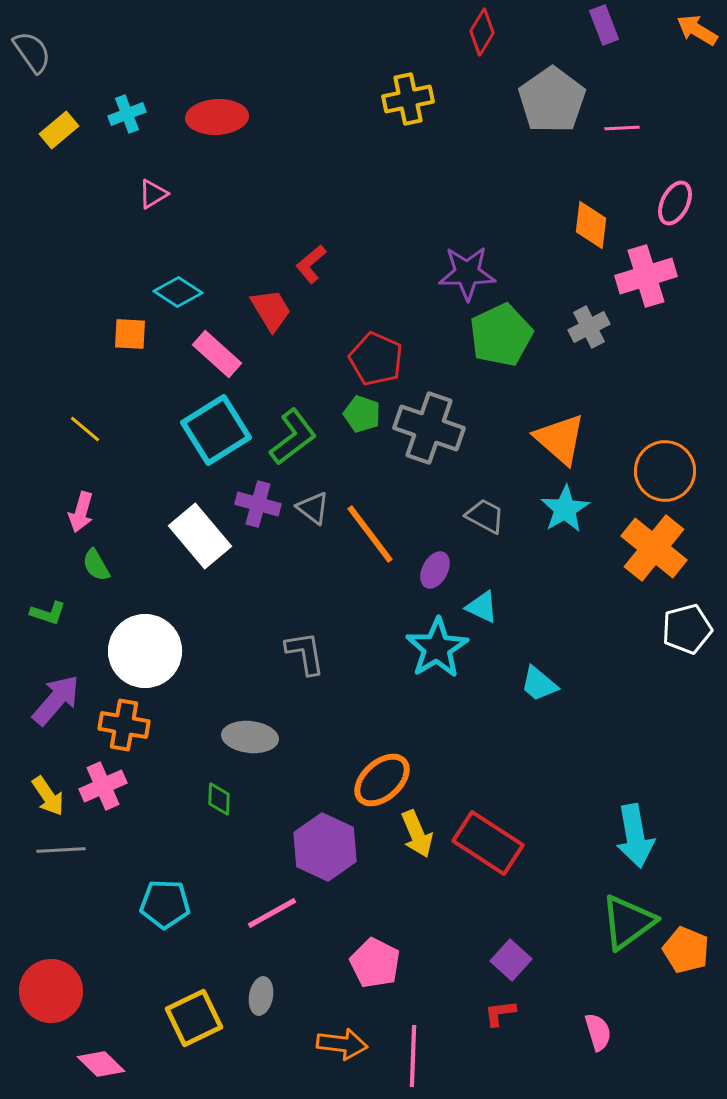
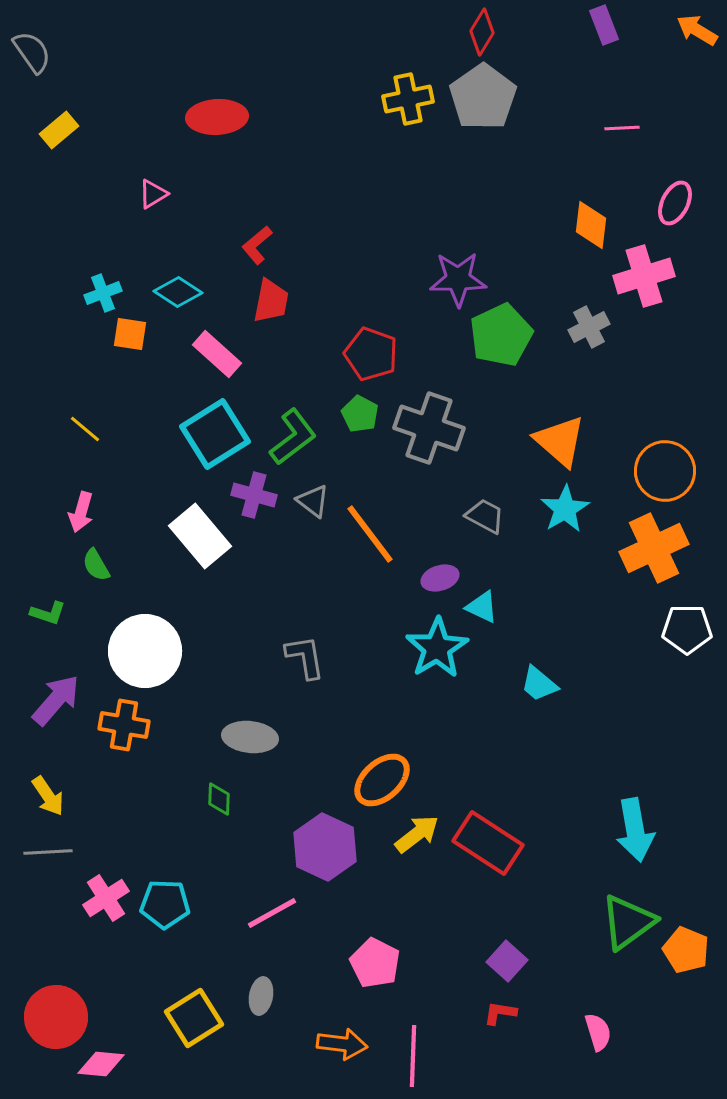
gray pentagon at (552, 100): moved 69 px left, 3 px up
cyan cross at (127, 114): moved 24 px left, 179 px down
red L-shape at (311, 264): moved 54 px left, 19 px up
purple star at (467, 273): moved 9 px left, 6 px down
pink cross at (646, 276): moved 2 px left
red trapezoid at (271, 310): moved 9 px up; rotated 42 degrees clockwise
orange square at (130, 334): rotated 6 degrees clockwise
red pentagon at (376, 359): moved 5 px left, 5 px up; rotated 4 degrees counterclockwise
green pentagon at (362, 414): moved 2 px left; rotated 9 degrees clockwise
cyan square at (216, 430): moved 1 px left, 4 px down
orange triangle at (560, 439): moved 2 px down
purple cross at (258, 504): moved 4 px left, 9 px up
gray triangle at (313, 508): moved 7 px up
orange cross at (654, 548): rotated 26 degrees clockwise
purple ellipse at (435, 570): moved 5 px right, 8 px down; rotated 45 degrees clockwise
white pentagon at (687, 629): rotated 15 degrees clockwise
gray L-shape at (305, 653): moved 4 px down
pink cross at (103, 786): moved 3 px right, 112 px down; rotated 9 degrees counterclockwise
yellow arrow at (417, 834): rotated 105 degrees counterclockwise
cyan arrow at (635, 836): moved 6 px up
gray line at (61, 850): moved 13 px left, 2 px down
purple square at (511, 960): moved 4 px left, 1 px down
red circle at (51, 991): moved 5 px right, 26 px down
red L-shape at (500, 1013): rotated 16 degrees clockwise
yellow square at (194, 1018): rotated 6 degrees counterclockwise
pink diamond at (101, 1064): rotated 39 degrees counterclockwise
